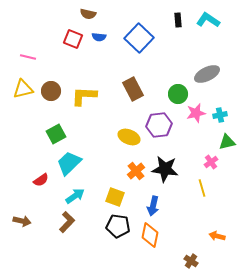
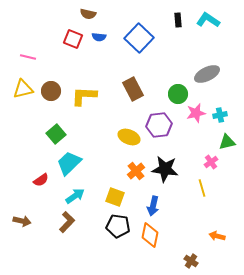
green square: rotated 12 degrees counterclockwise
